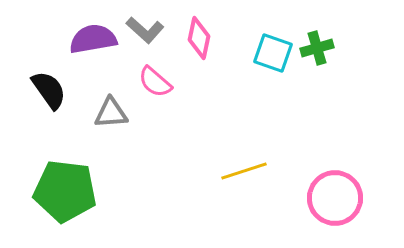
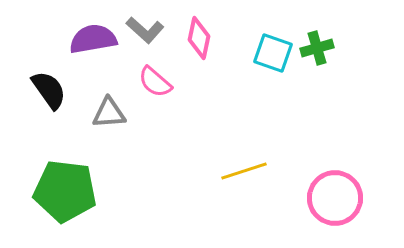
gray triangle: moved 2 px left
